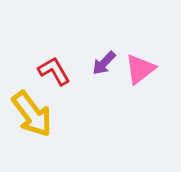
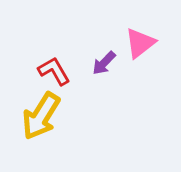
pink triangle: moved 26 px up
yellow arrow: moved 9 px right, 2 px down; rotated 69 degrees clockwise
